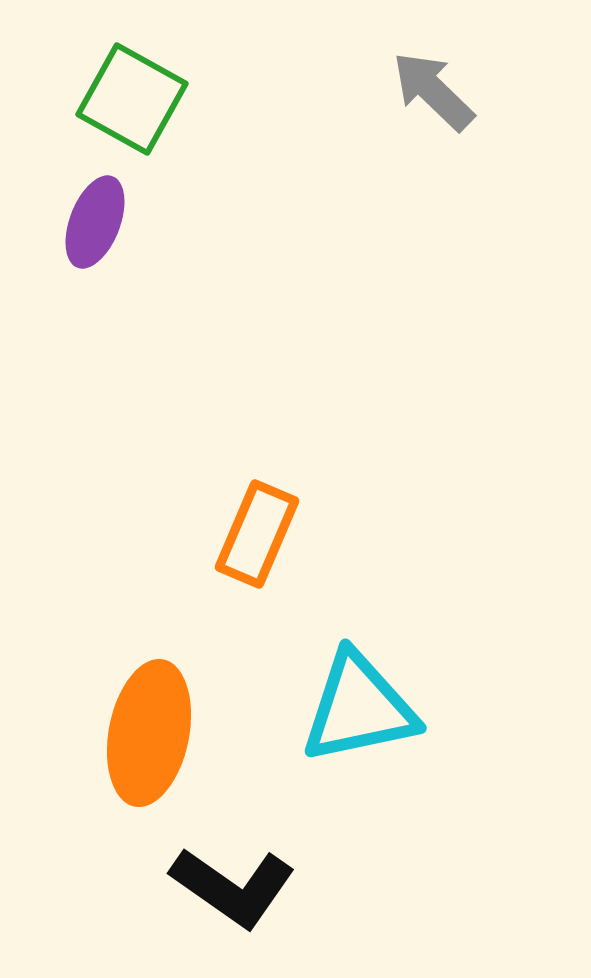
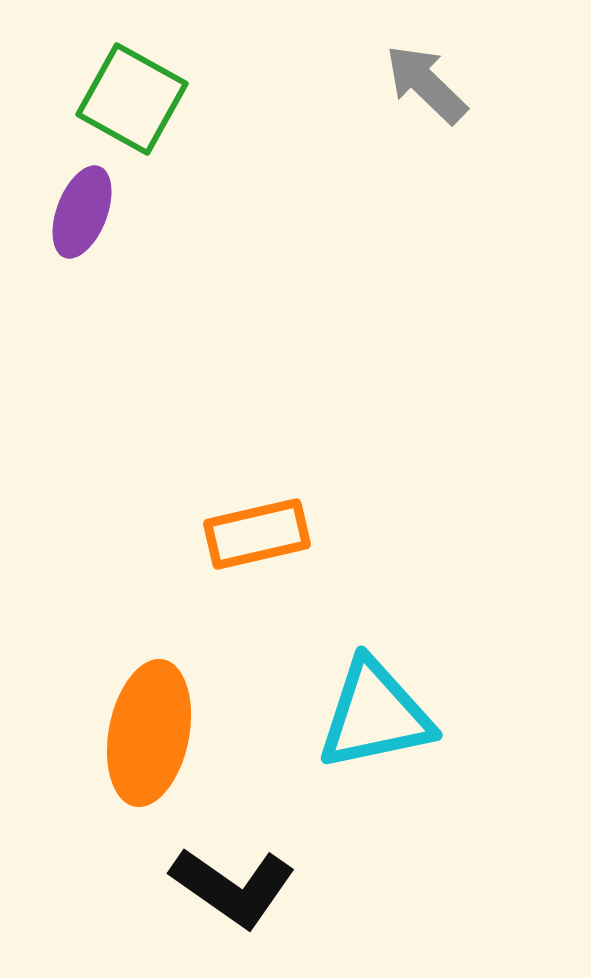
gray arrow: moved 7 px left, 7 px up
purple ellipse: moved 13 px left, 10 px up
orange rectangle: rotated 54 degrees clockwise
cyan triangle: moved 16 px right, 7 px down
